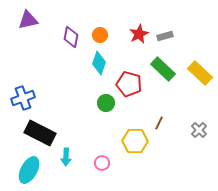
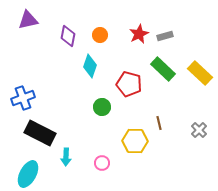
purple diamond: moved 3 px left, 1 px up
cyan diamond: moved 9 px left, 3 px down
green circle: moved 4 px left, 4 px down
brown line: rotated 40 degrees counterclockwise
cyan ellipse: moved 1 px left, 4 px down
